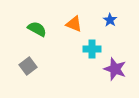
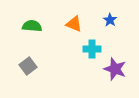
green semicircle: moved 5 px left, 3 px up; rotated 24 degrees counterclockwise
